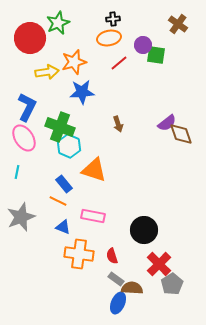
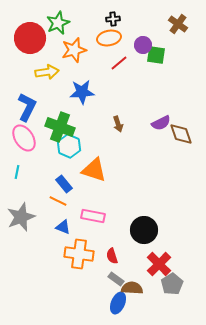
orange star: moved 12 px up
purple semicircle: moved 6 px left; rotated 12 degrees clockwise
